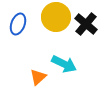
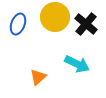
yellow circle: moved 1 px left
cyan arrow: moved 13 px right
